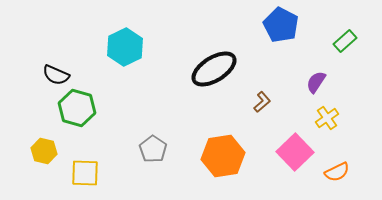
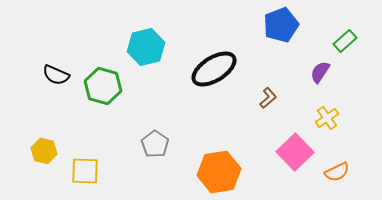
blue pentagon: rotated 24 degrees clockwise
cyan hexagon: moved 21 px right; rotated 12 degrees clockwise
purple semicircle: moved 4 px right, 10 px up
brown L-shape: moved 6 px right, 4 px up
green hexagon: moved 26 px right, 22 px up
gray pentagon: moved 2 px right, 5 px up
orange hexagon: moved 4 px left, 16 px down
yellow square: moved 2 px up
